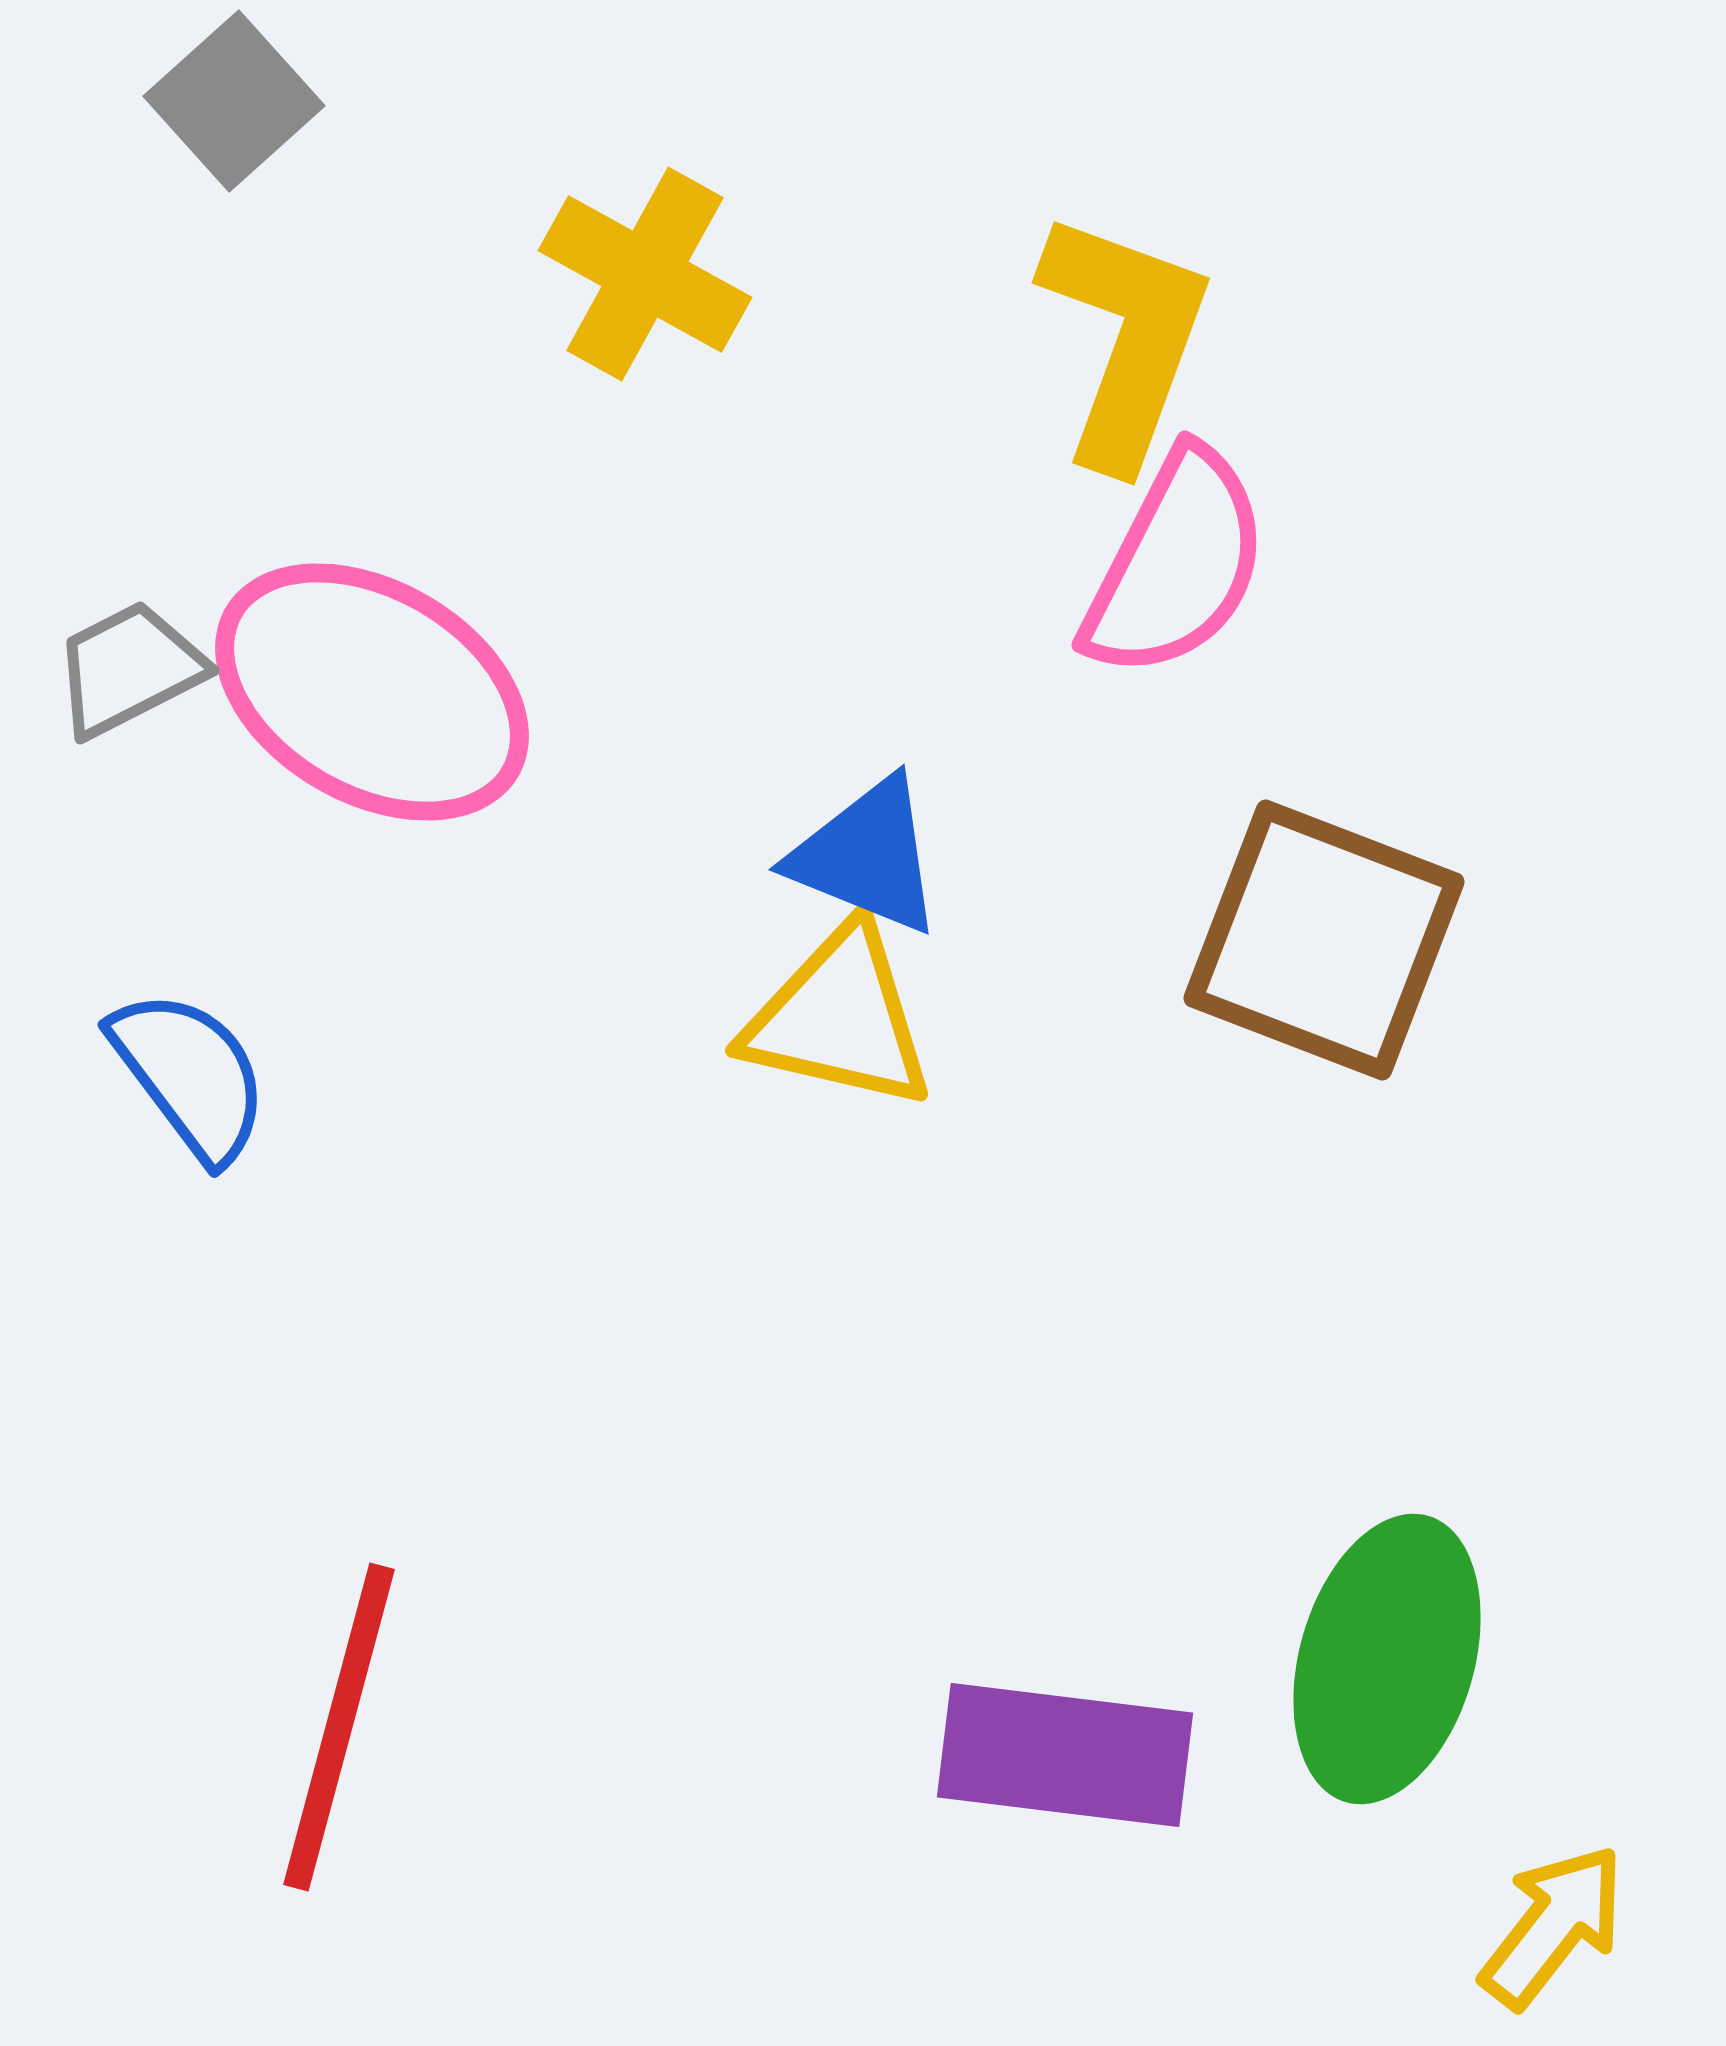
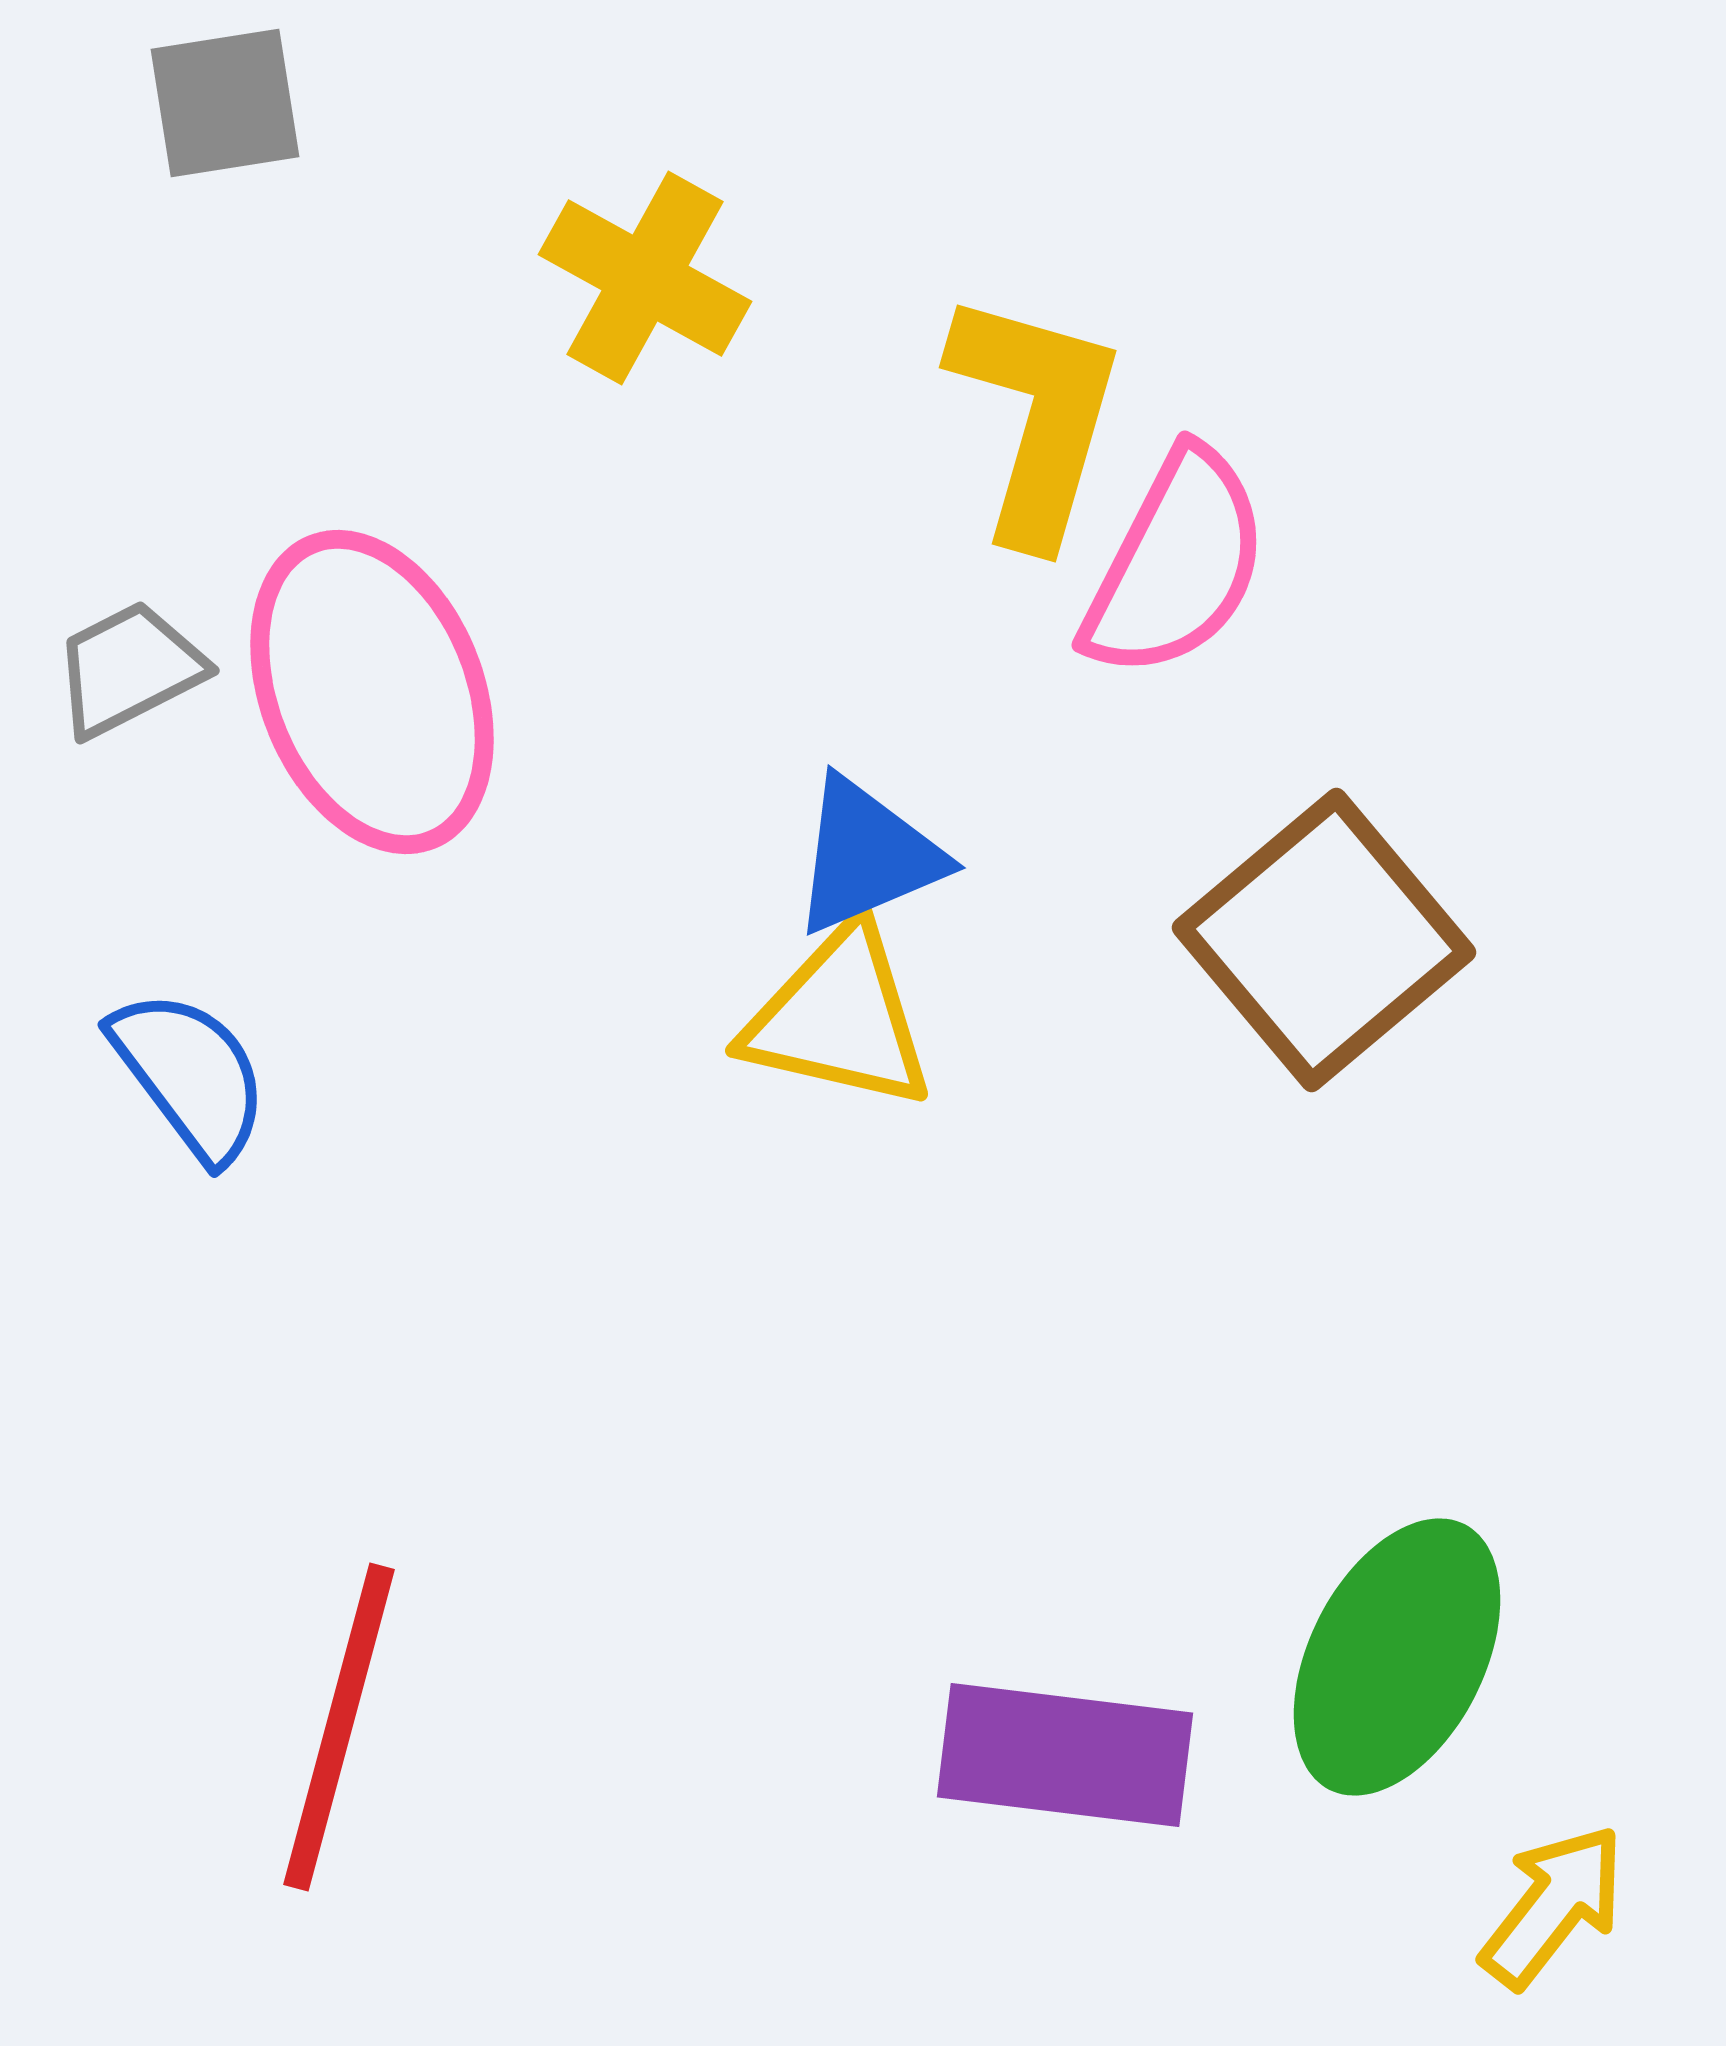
gray square: moved 9 px left, 2 px down; rotated 33 degrees clockwise
yellow cross: moved 4 px down
yellow L-shape: moved 89 px left, 78 px down; rotated 4 degrees counterclockwise
pink ellipse: rotated 38 degrees clockwise
blue triangle: rotated 45 degrees counterclockwise
brown square: rotated 29 degrees clockwise
green ellipse: moved 10 px right, 2 px up; rotated 11 degrees clockwise
yellow arrow: moved 20 px up
